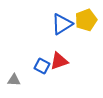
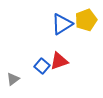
blue square: rotated 14 degrees clockwise
gray triangle: moved 1 px left, 1 px up; rotated 40 degrees counterclockwise
